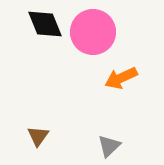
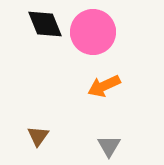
orange arrow: moved 17 px left, 8 px down
gray triangle: rotated 15 degrees counterclockwise
